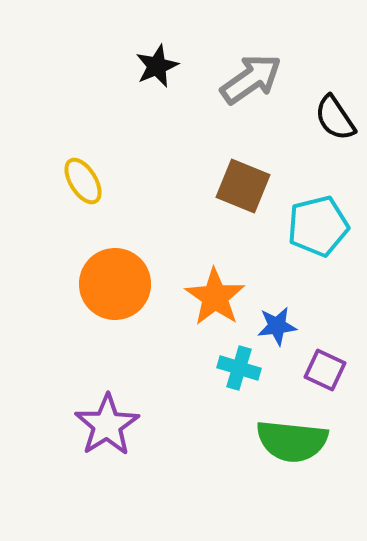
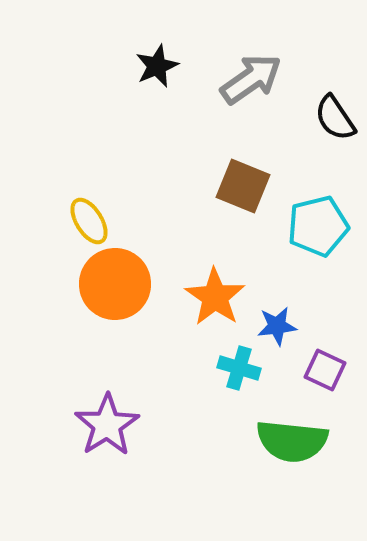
yellow ellipse: moved 6 px right, 40 px down
